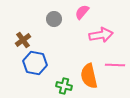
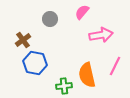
gray circle: moved 4 px left
pink line: moved 1 px down; rotated 66 degrees counterclockwise
orange semicircle: moved 2 px left, 1 px up
green cross: rotated 21 degrees counterclockwise
